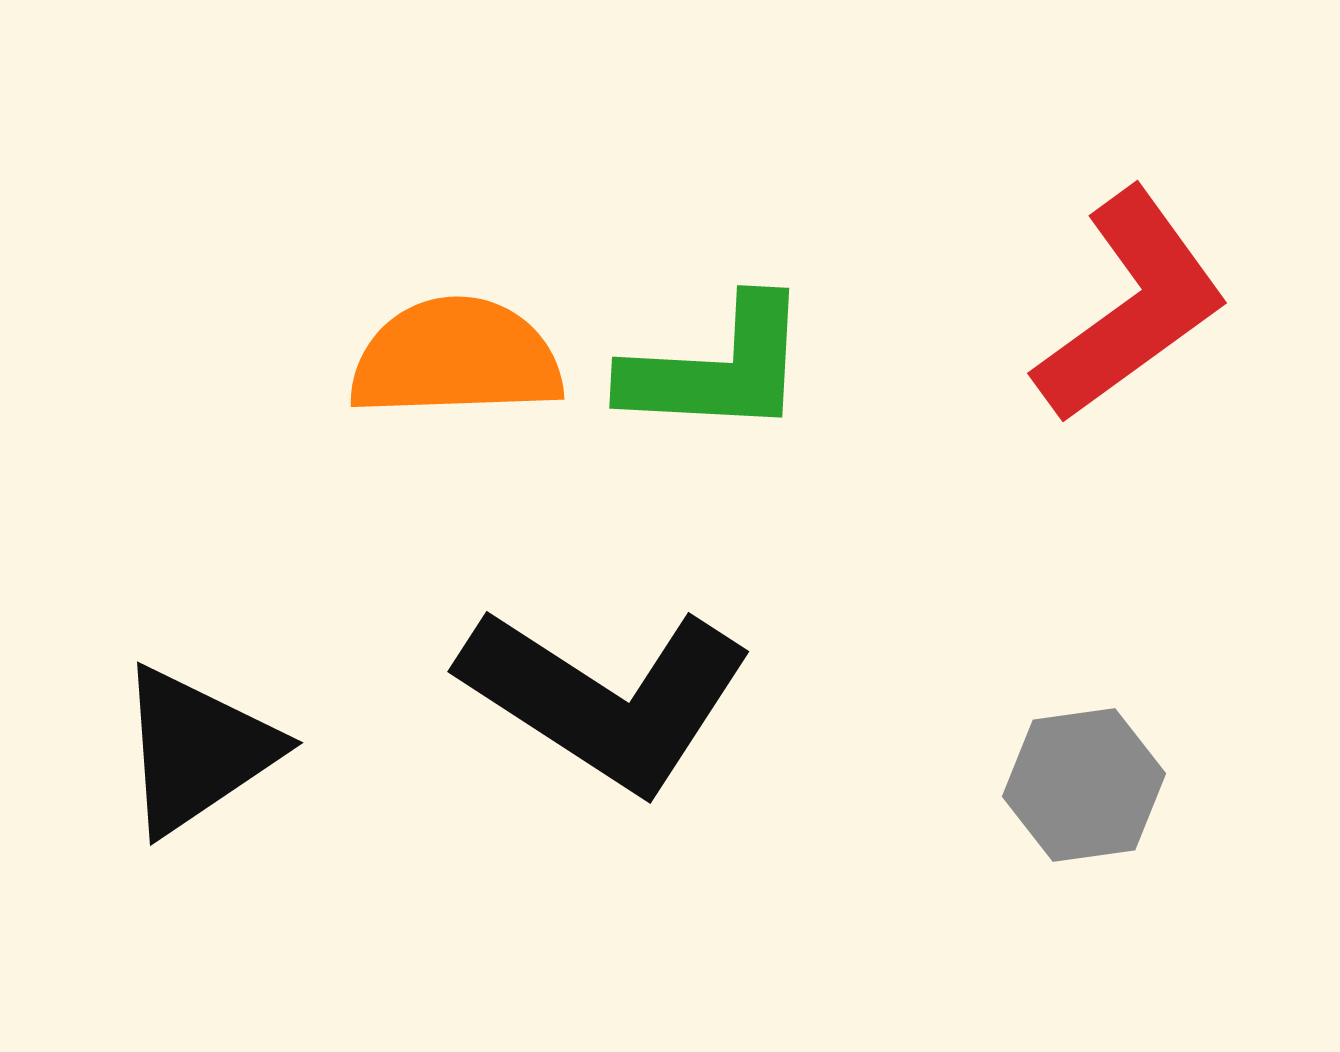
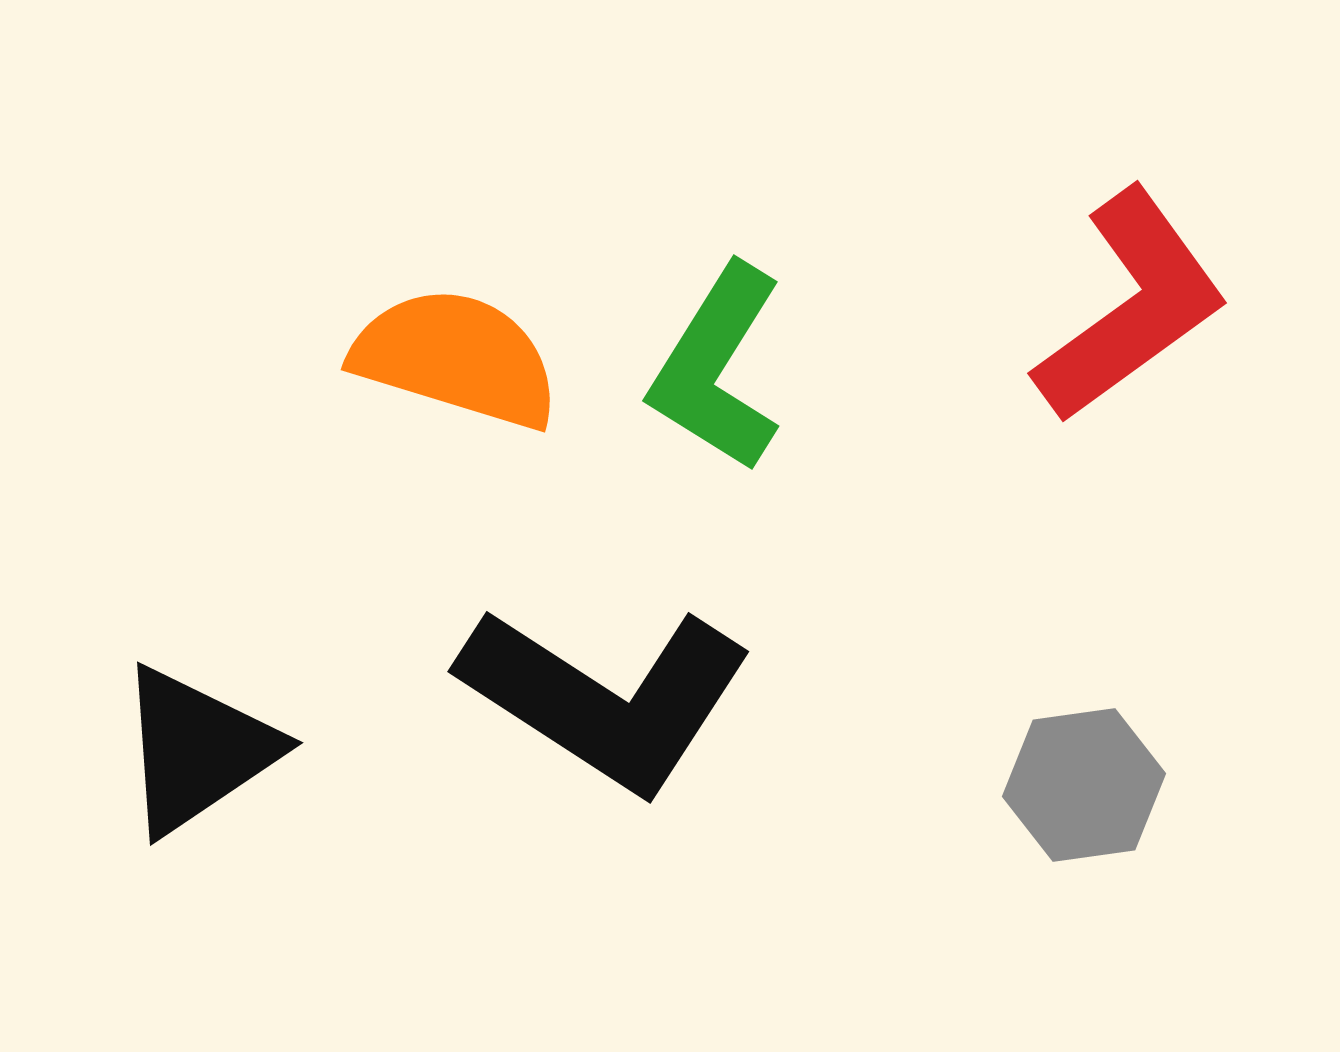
orange semicircle: rotated 19 degrees clockwise
green L-shape: rotated 119 degrees clockwise
